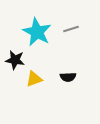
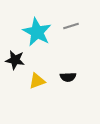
gray line: moved 3 px up
yellow triangle: moved 3 px right, 2 px down
